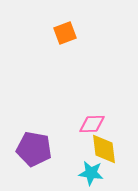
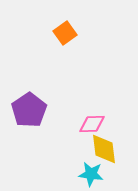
orange square: rotated 15 degrees counterclockwise
purple pentagon: moved 5 px left, 39 px up; rotated 28 degrees clockwise
cyan star: moved 1 px down
